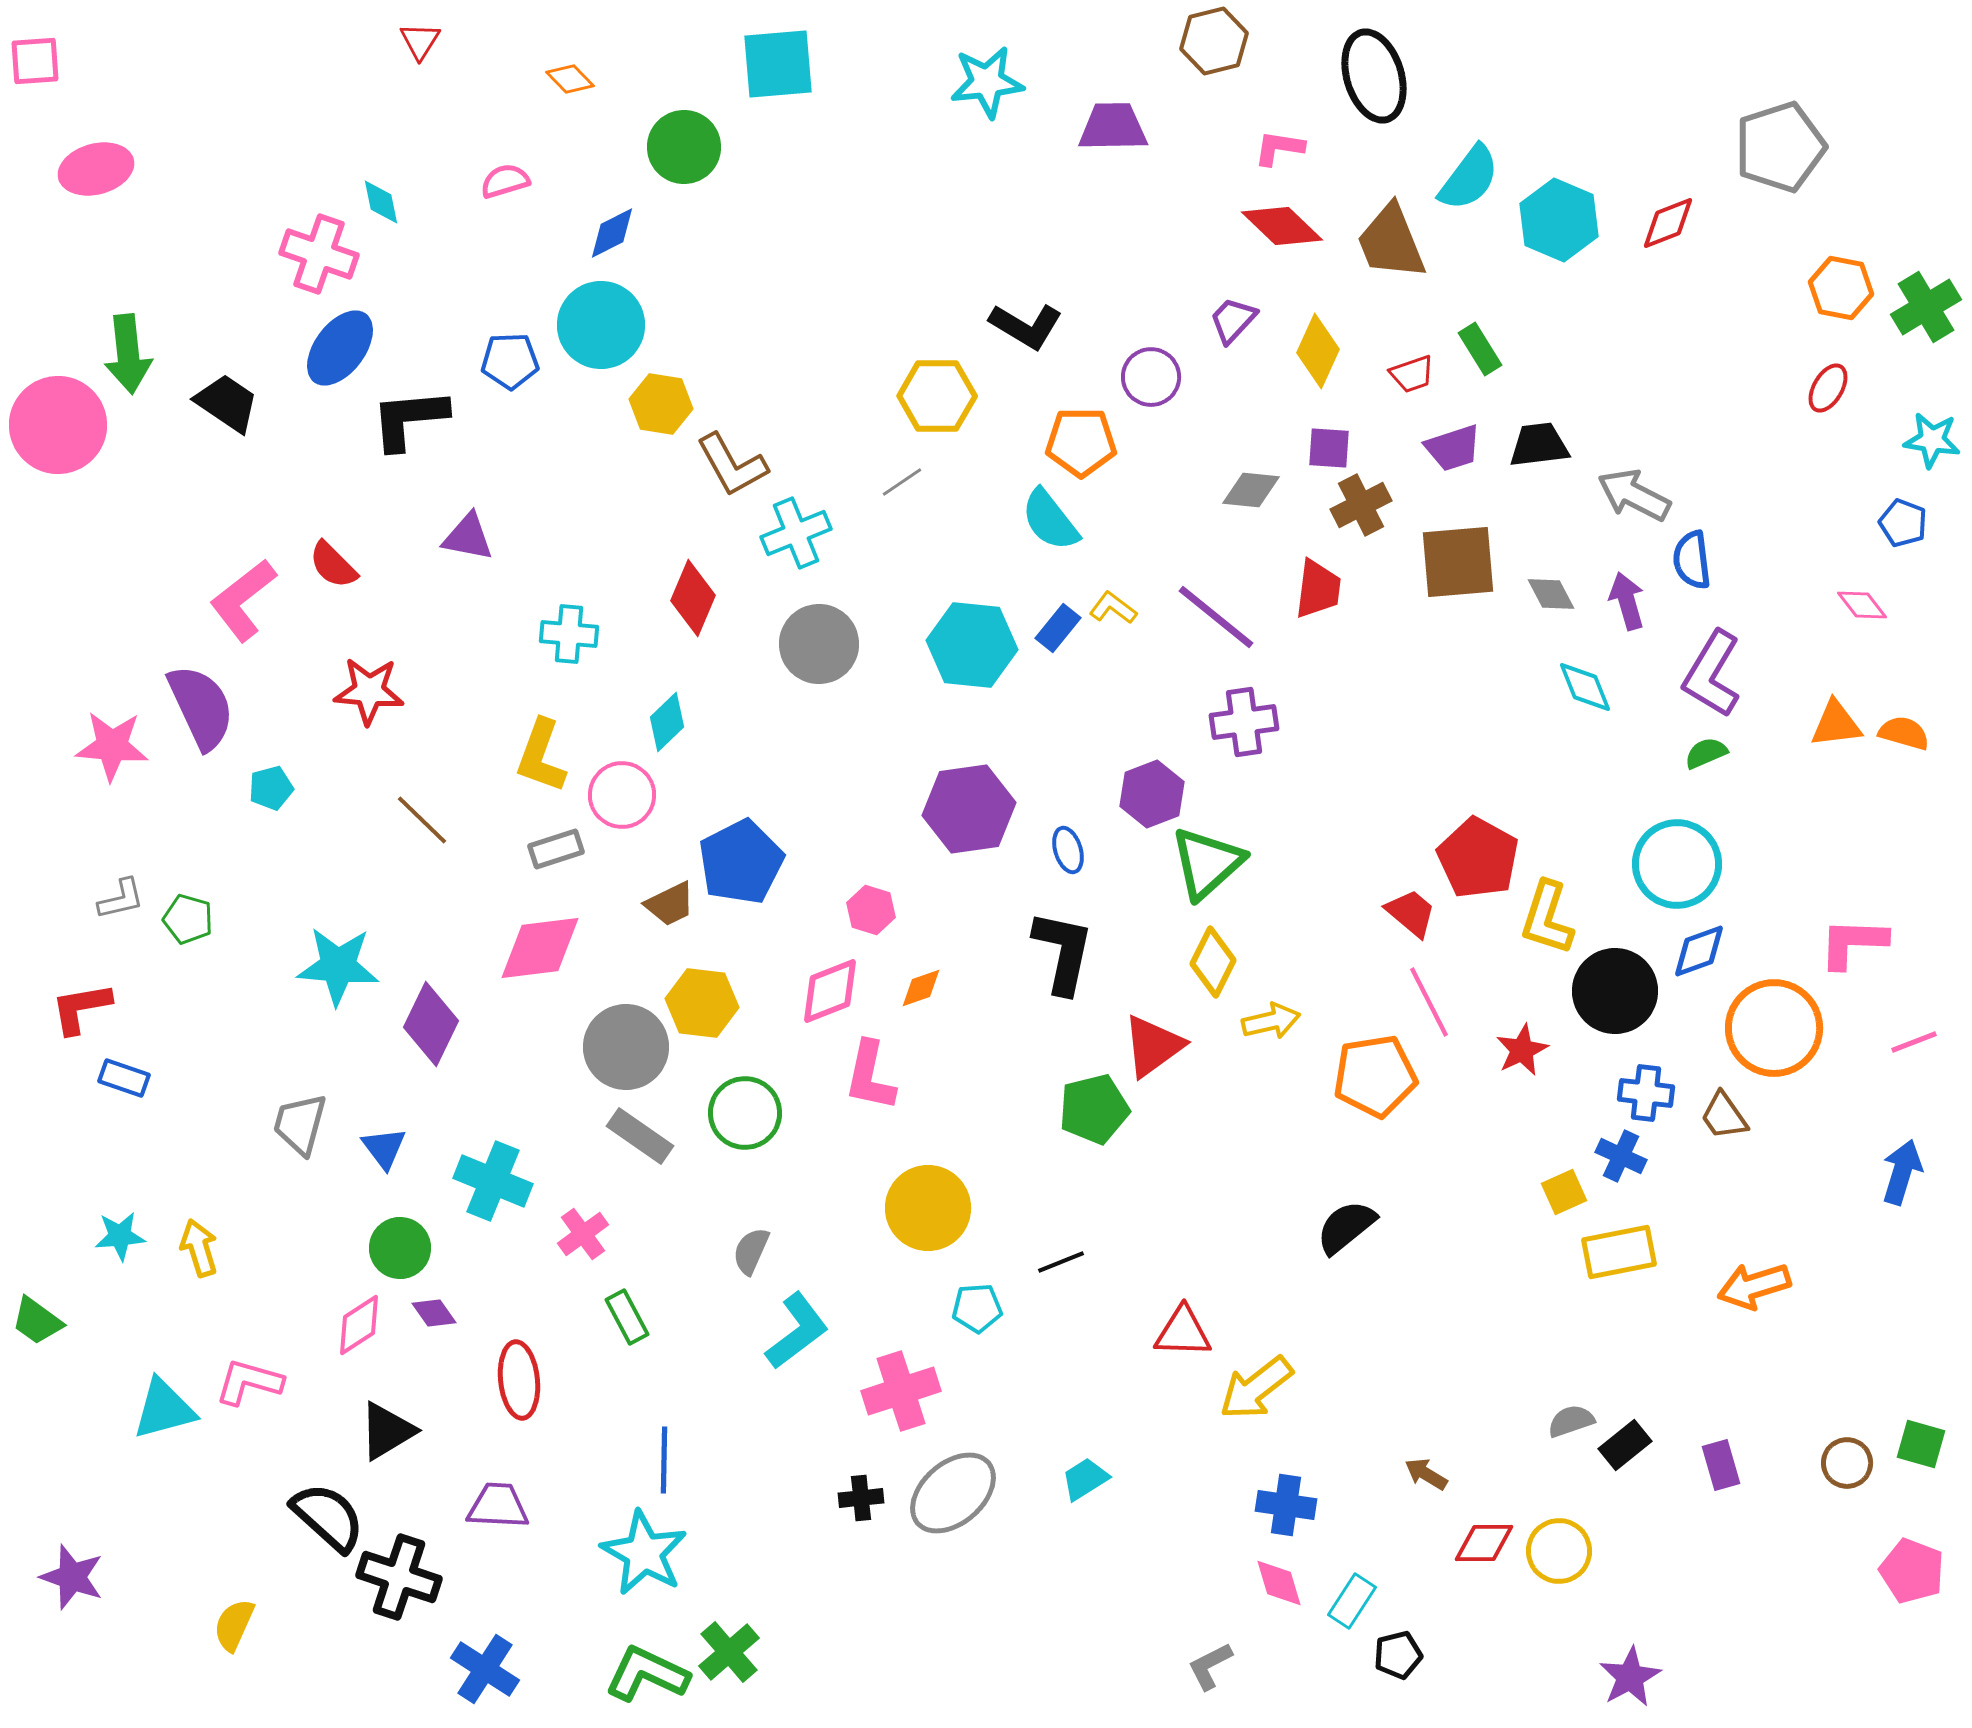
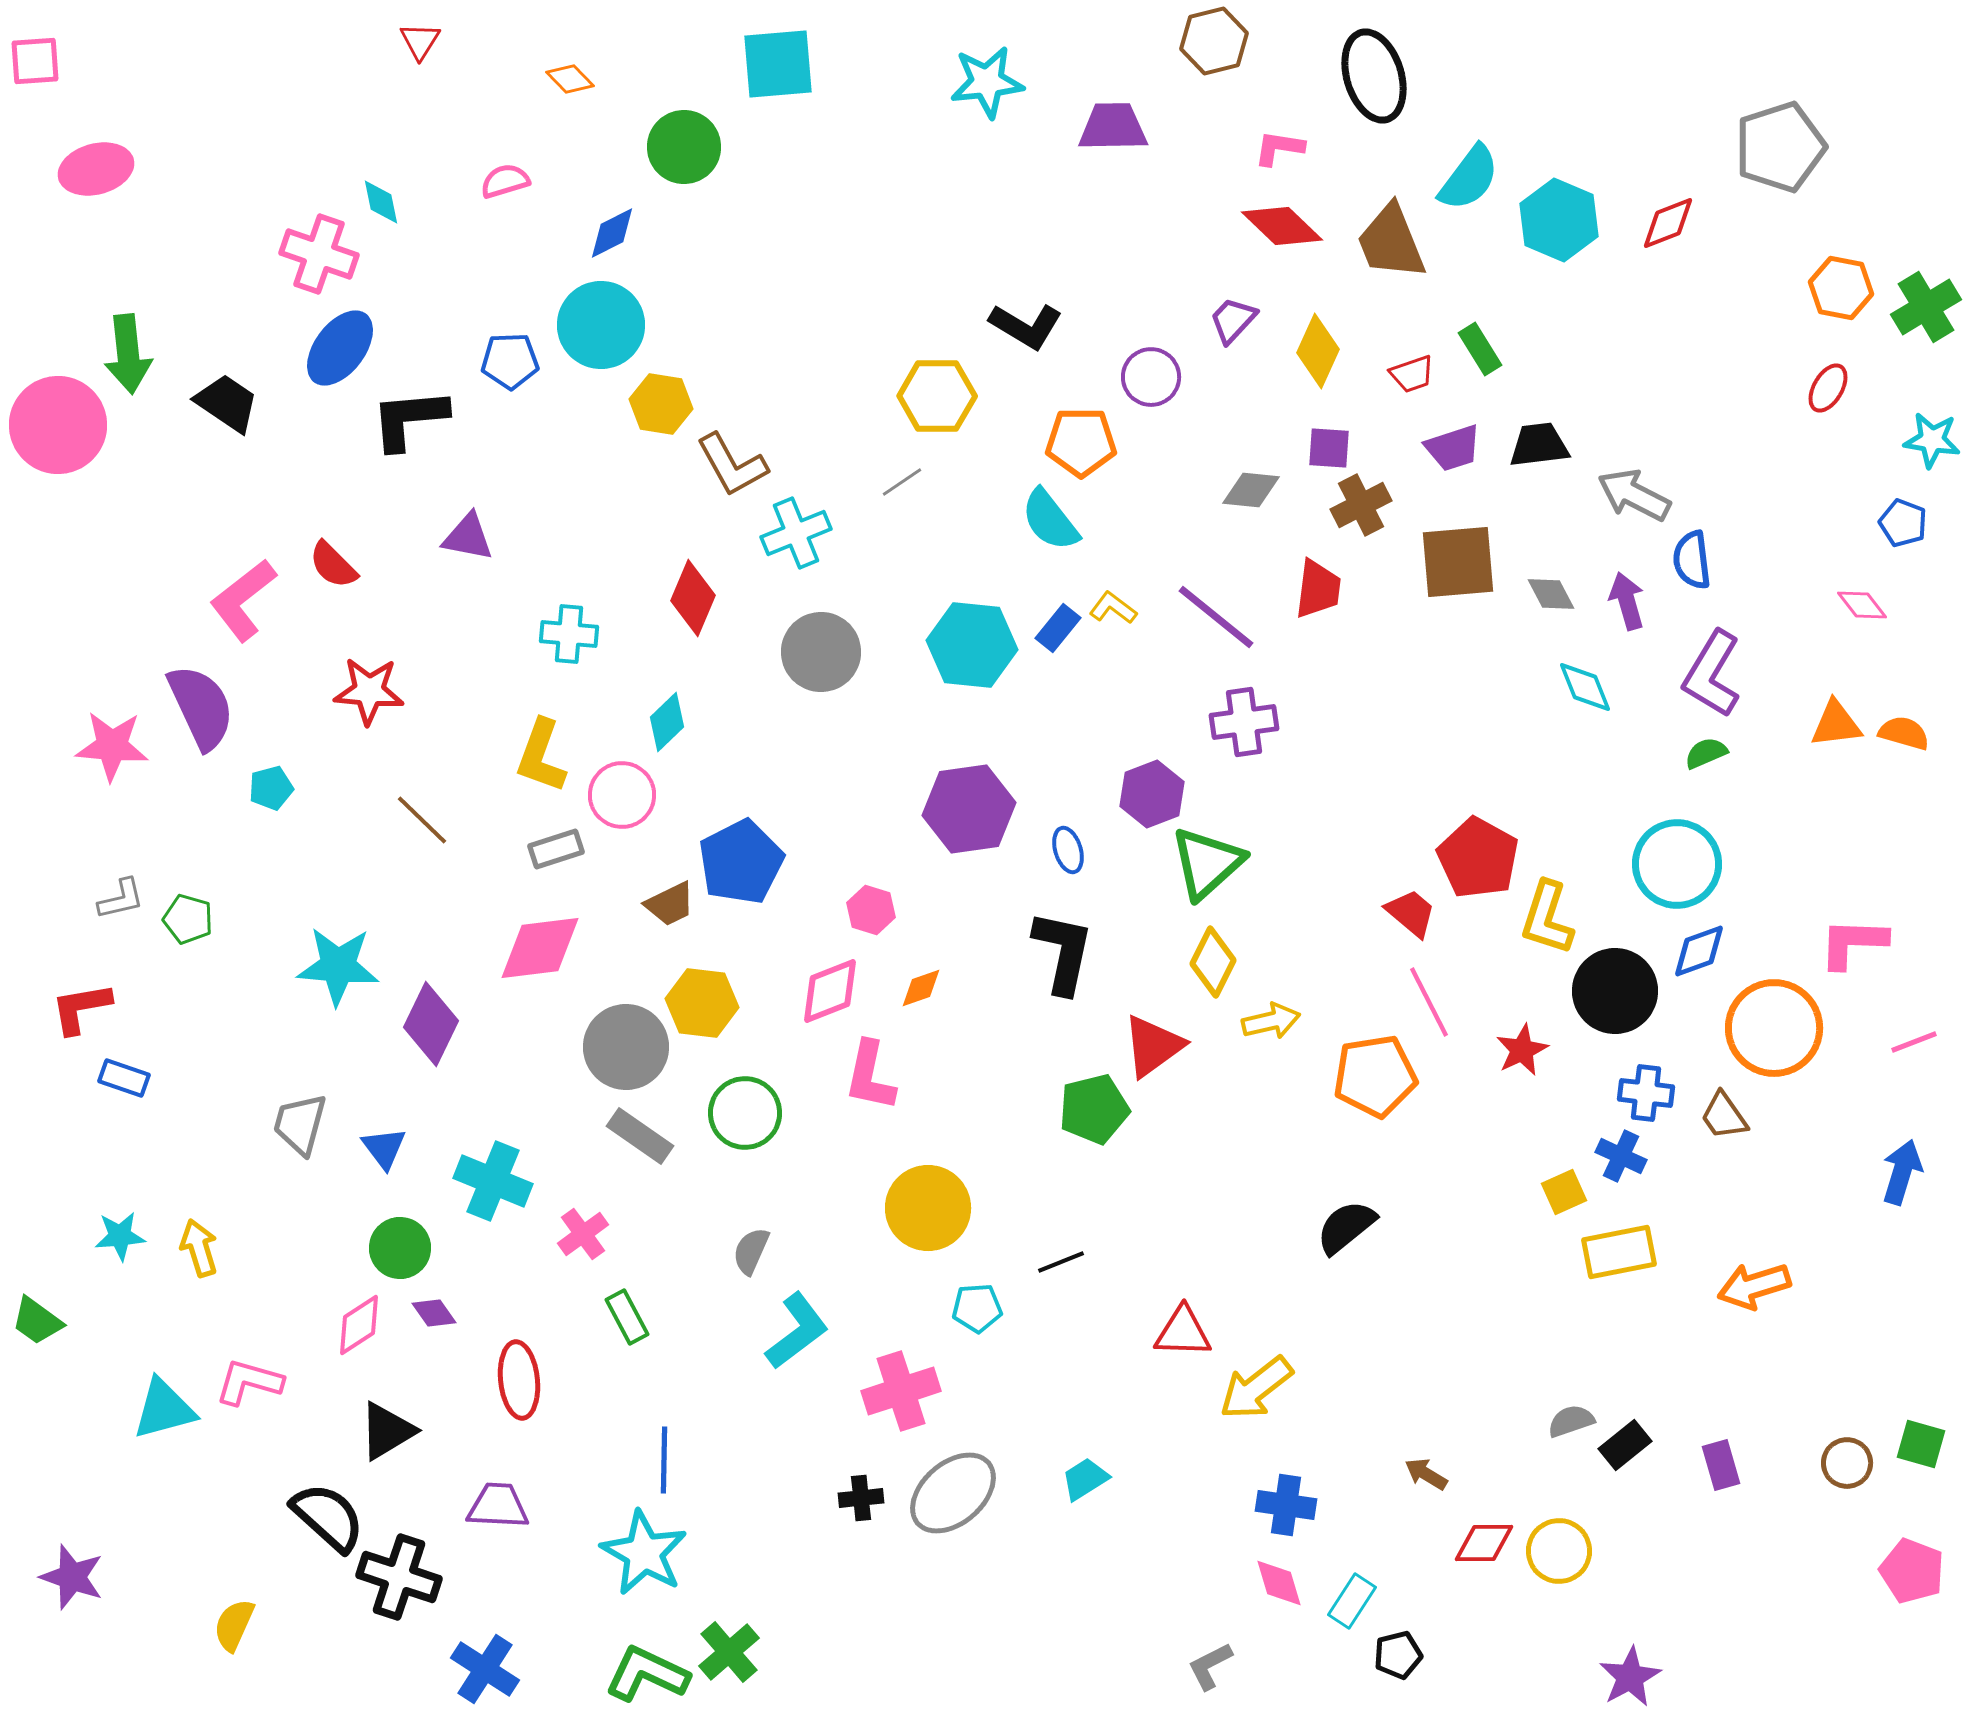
gray circle at (819, 644): moved 2 px right, 8 px down
